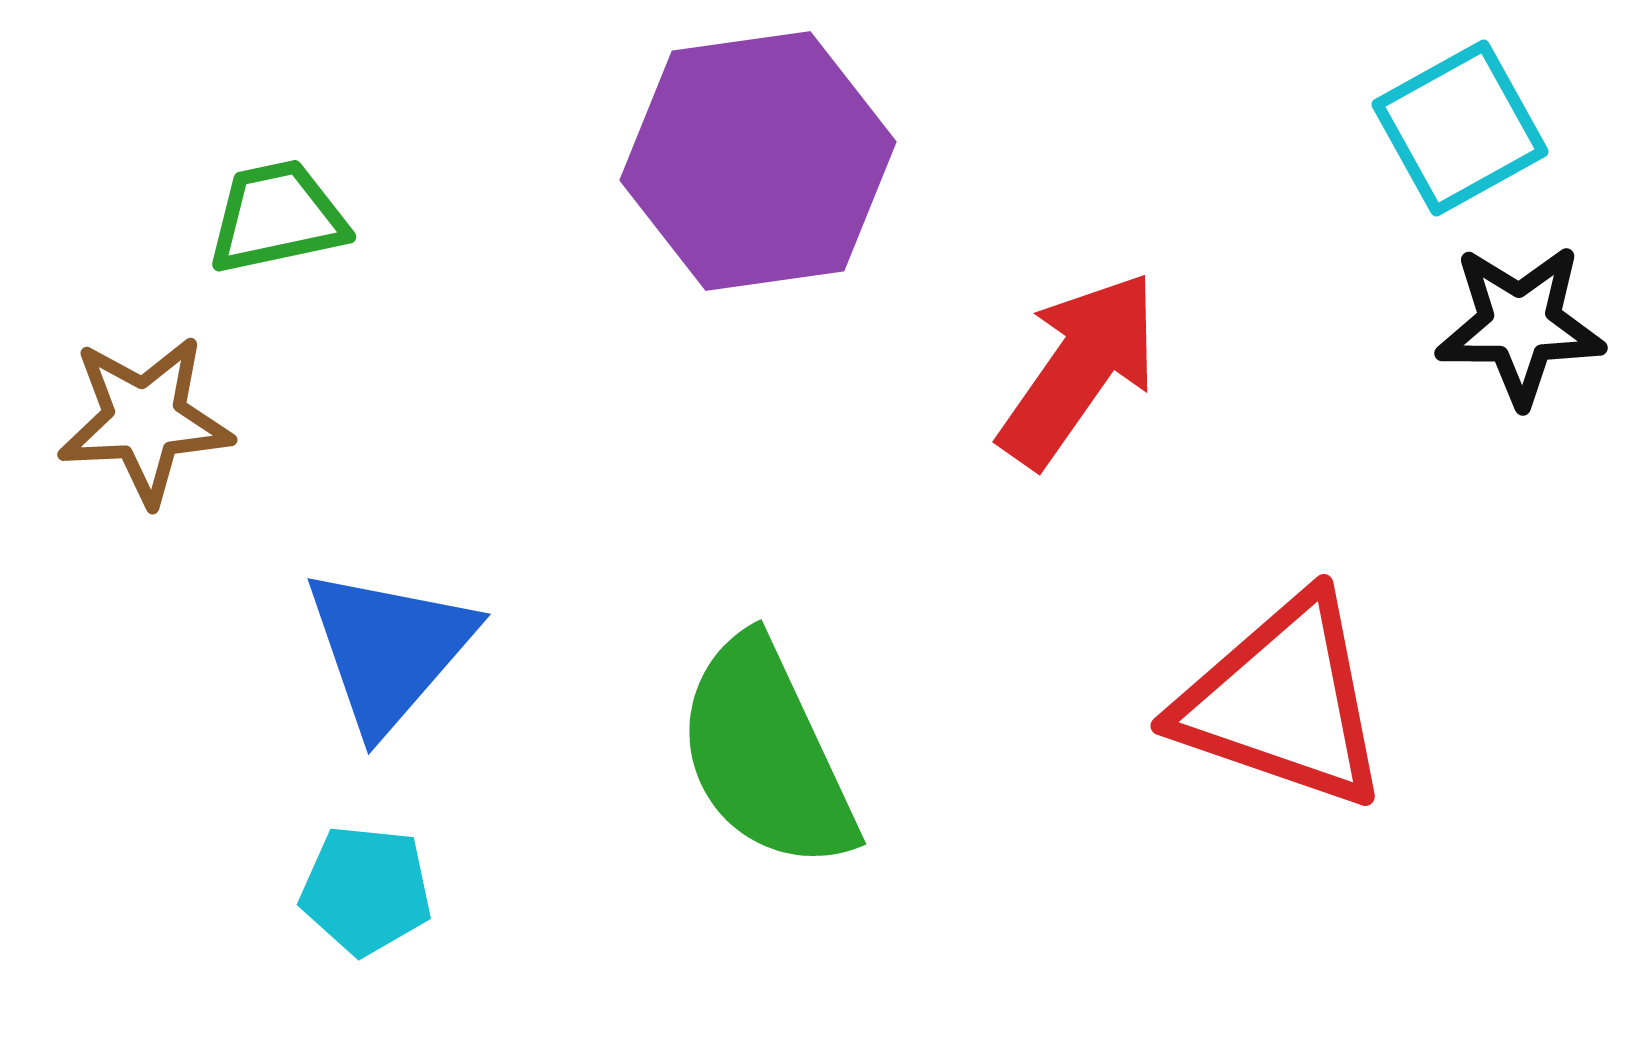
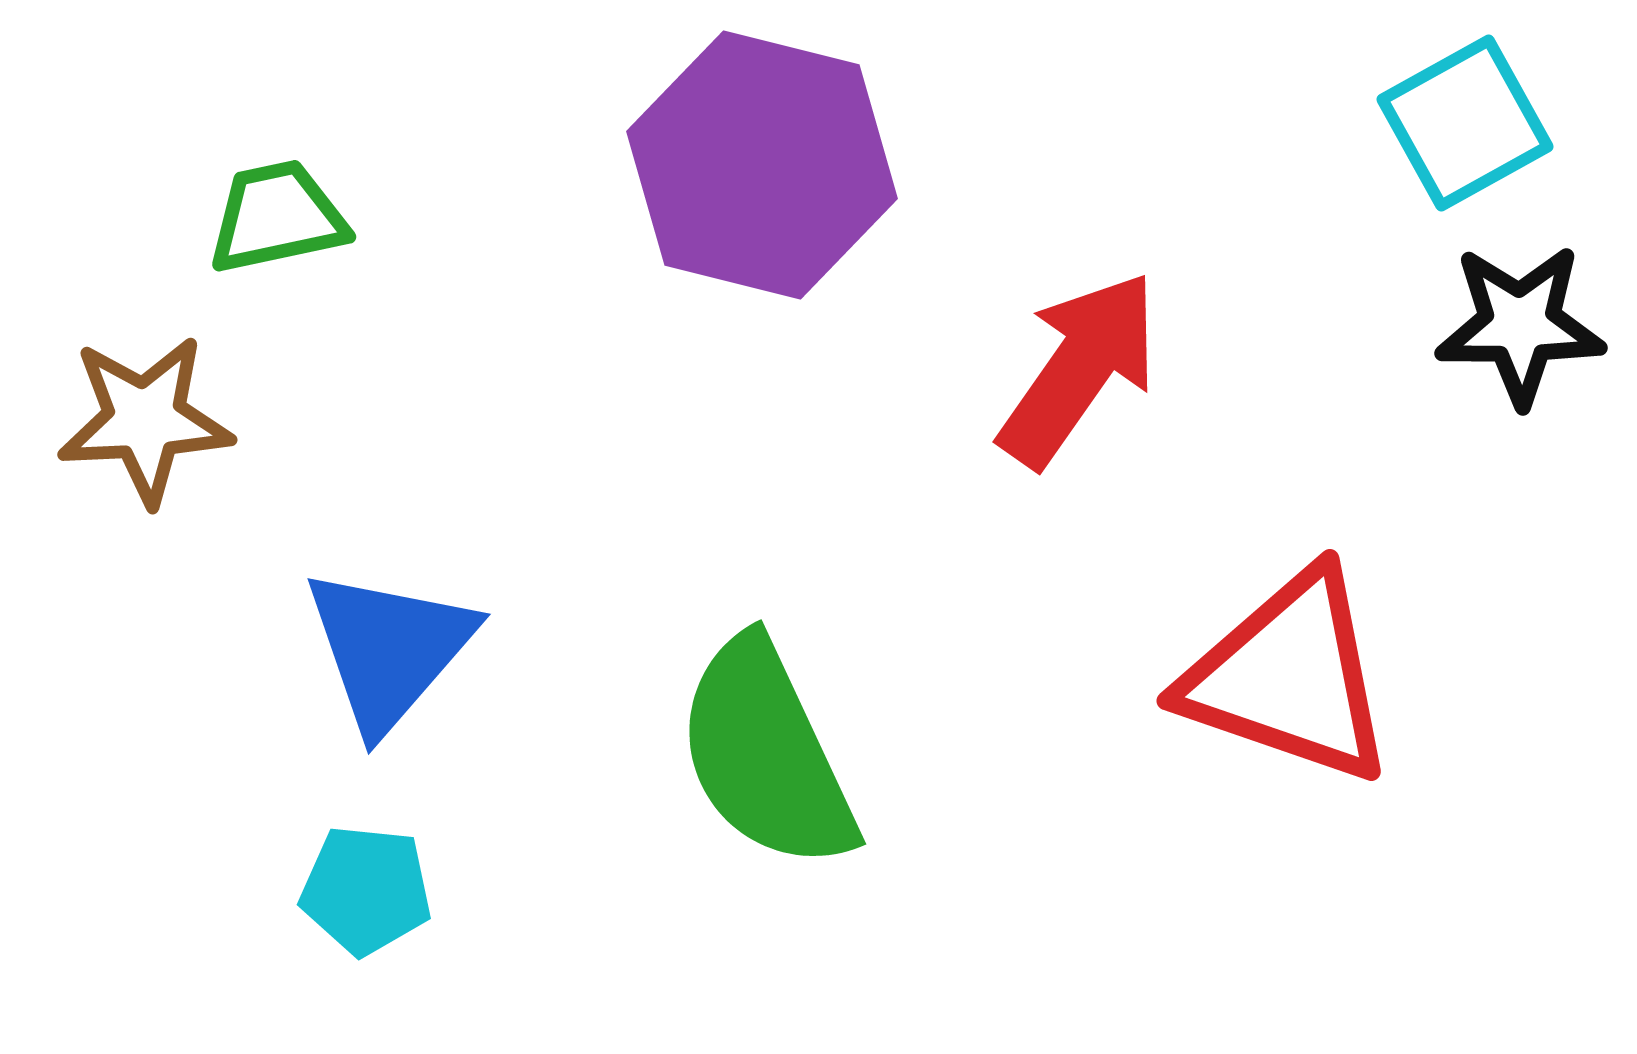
cyan square: moved 5 px right, 5 px up
purple hexagon: moved 4 px right, 4 px down; rotated 22 degrees clockwise
red triangle: moved 6 px right, 25 px up
